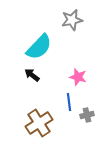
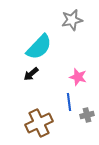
black arrow: moved 1 px left, 1 px up; rotated 77 degrees counterclockwise
brown cross: rotated 8 degrees clockwise
